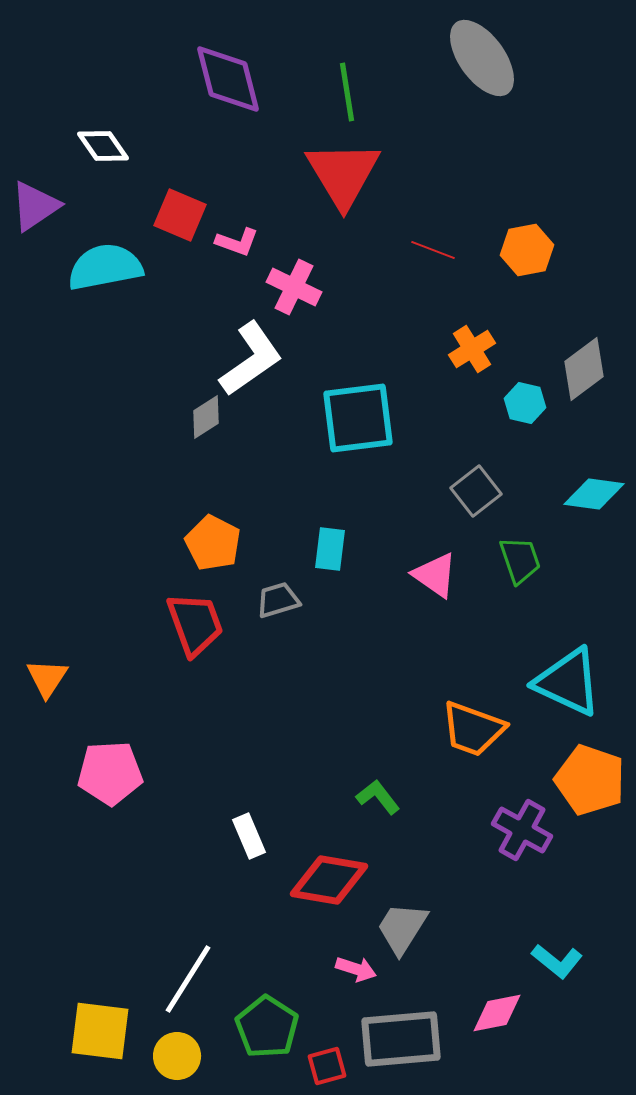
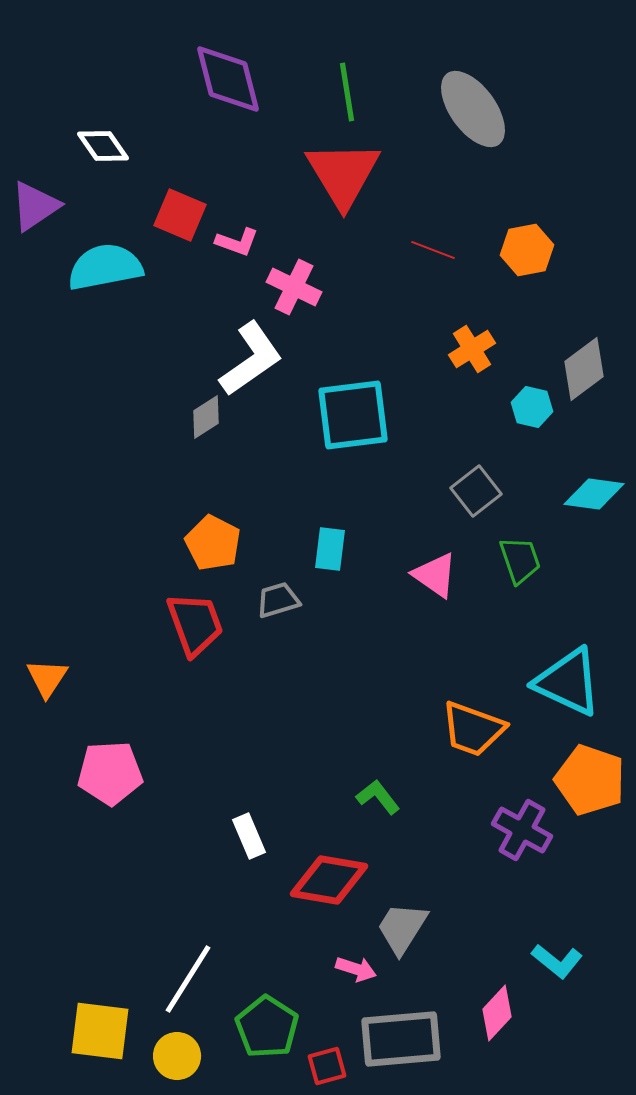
gray ellipse at (482, 58): moved 9 px left, 51 px down
cyan hexagon at (525, 403): moved 7 px right, 4 px down
cyan square at (358, 418): moved 5 px left, 3 px up
pink diamond at (497, 1013): rotated 36 degrees counterclockwise
